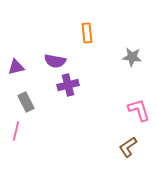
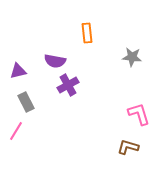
purple triangle: moved 2 px right, 4 px down
purple cross: rotated 15 degrees counterclockwise
pink L-shape: moved 4 px down
pink line: rotated 18 degrees clockwise
brown L-shape: rotated 50 degrees clockwise
